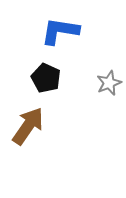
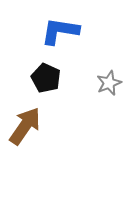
brown arrow: moved 3 px left
